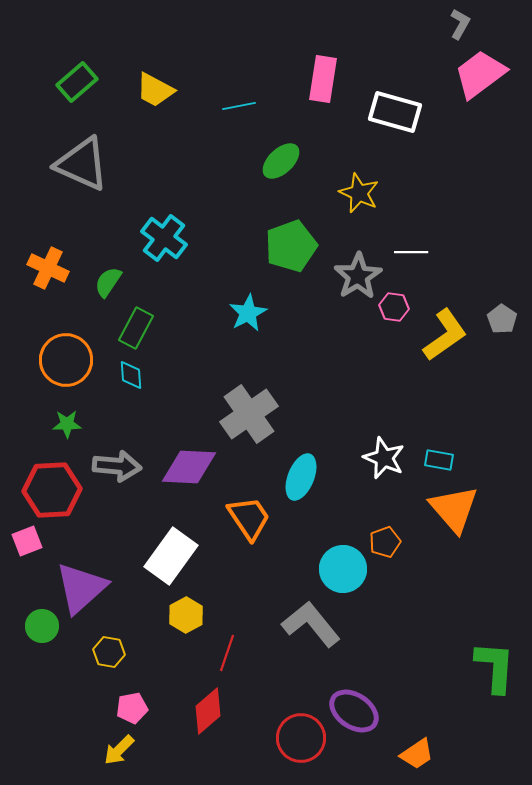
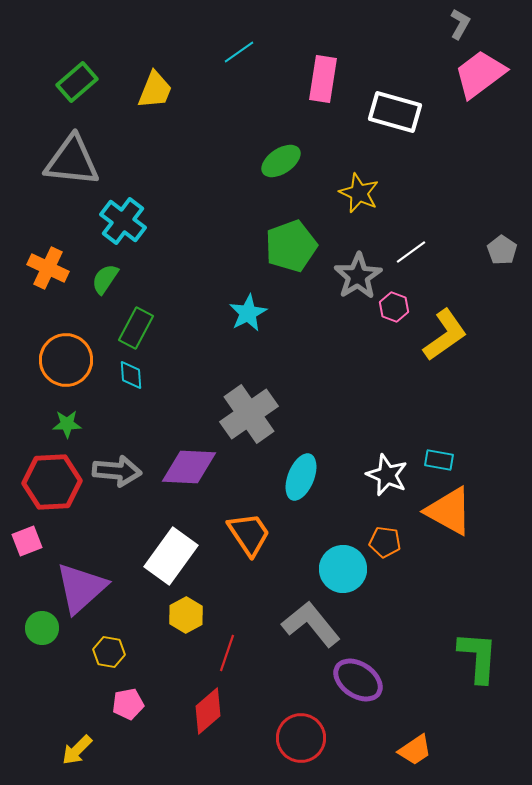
yellow trapezoid at (155, 90): rotated 96 degrees counterclockwise
cyan line at (239, 106): moved 54 px up; rotated 24 degrees counterclockwise
green ellipse at (281, 161): rotated 9 degrees clockwise
gray triangle at (82, 164): moved 10 px left, 3 px up; rotated 18 degrees counterclockwise
cyan cross at (164, 238): moved 41 px left, 17 px up
white line at (411, 252): rotated 36 degrees counterclockwise
green semicircle at (108, 282): moved 3 px left, 3 px up
pink hexagon at (394, 307): rotated 12 degrees clockwise
gray pentagon at (502, 319): moved 69 px up
white star at (384, 458): moved 3 px right, 17 px down
gray arrow at (117, 466): moved 5 px down
red hexagon at (52, 490): moved 8 px up
orange triangle at (454, 509): moved 5 px left, 2 px down; rotated 20 degrees counterclockwise
orange trapezoid at (249, 518): moved 16 px down
orange pentagon at (385, 542): rotated 28 degrees clockwise
green circle at (42, 626): moved 2 px down
green L-shape at (495, 667): moved 17 px left, 10 px up
pink pentagon at (132, 708): moved 4 px left, 4 px up
purple ellipse at (354, 711): moved 4 px right, 31 px up
yellow arrow at (119, 750): moved 42 px left
orange trapezoid at (417, 754): moved 2 px left, 4 px up
